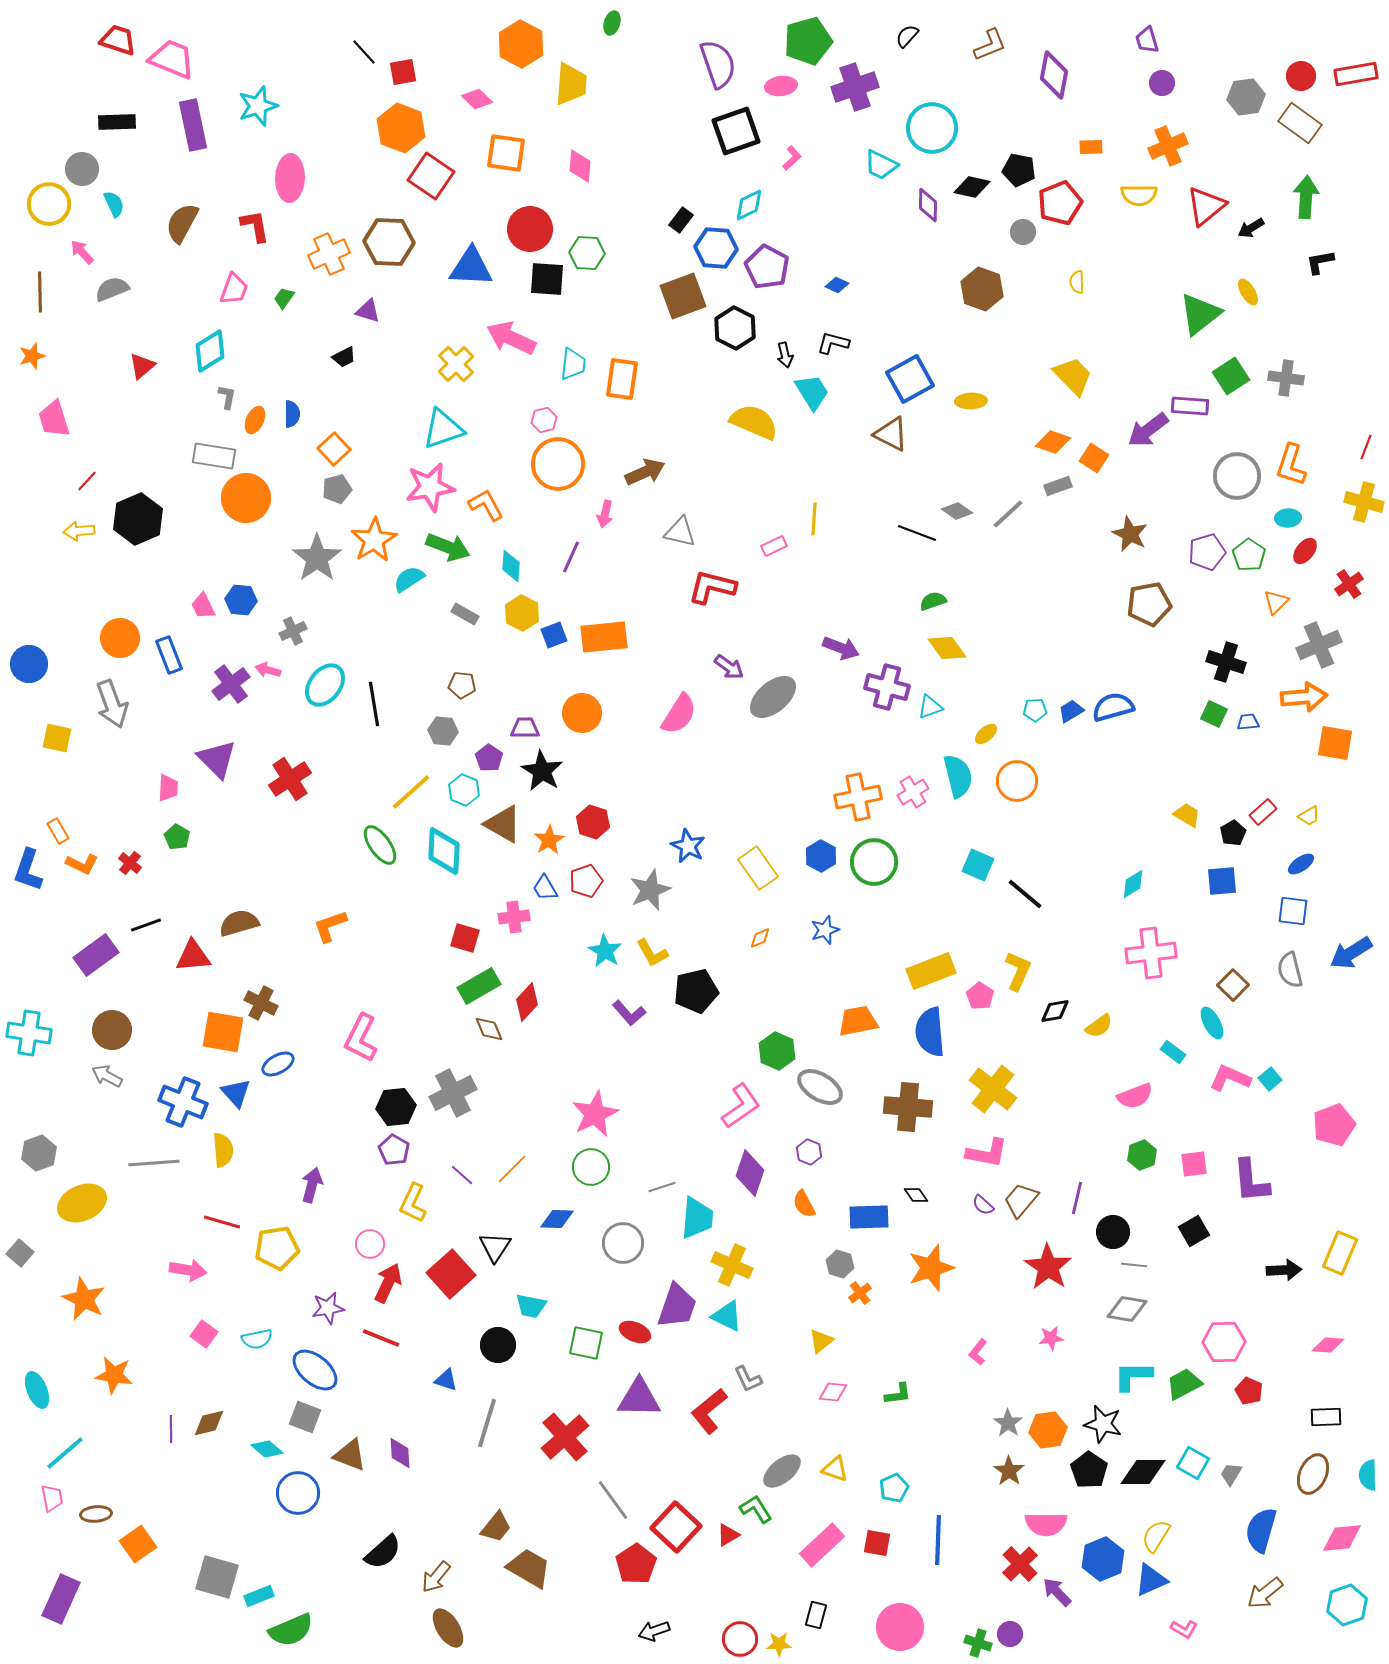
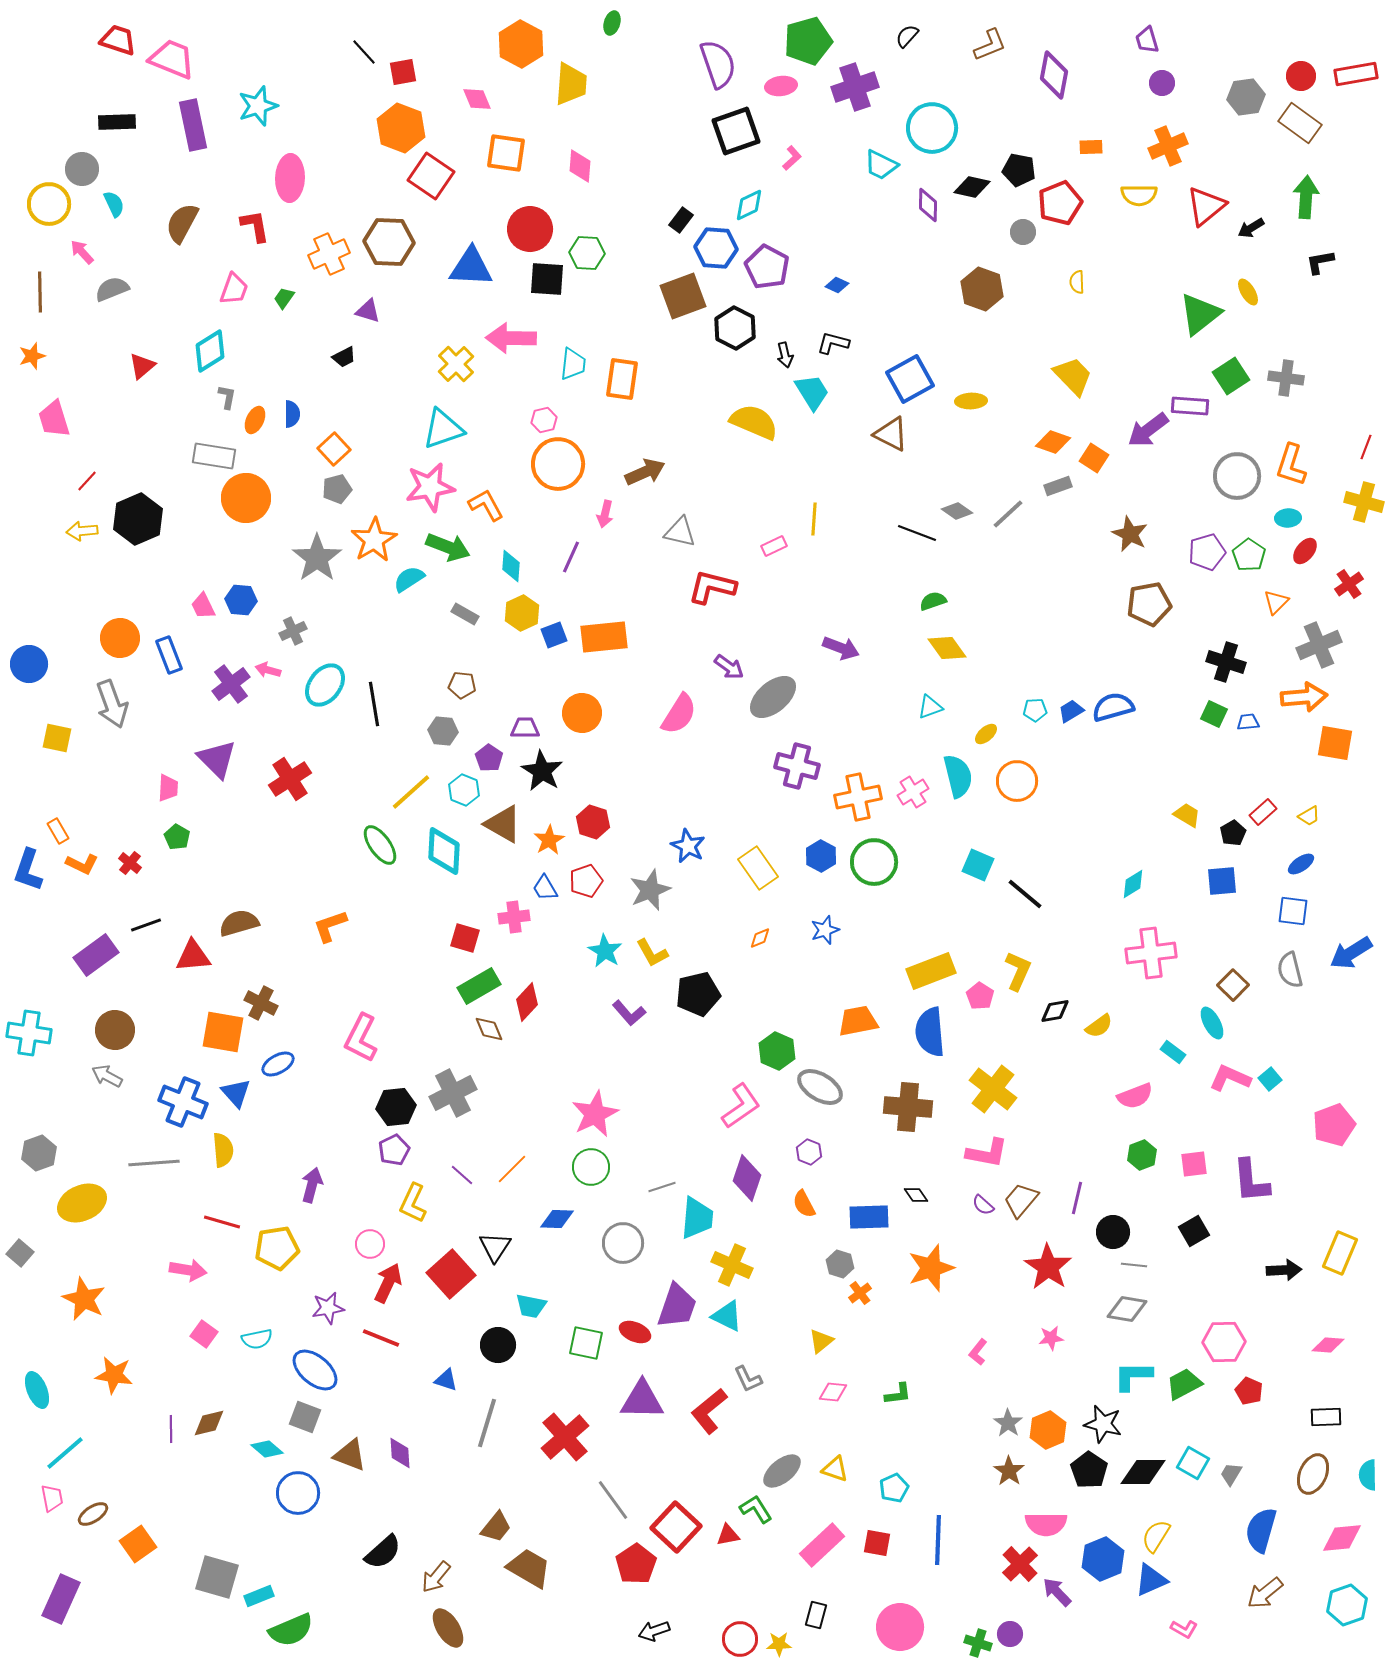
pink diamond at (477, 99): rotated 24 degrees clockwise
pink arrow at (511, 338): rotated 24 degrees counterclockwise
yellow arrow at (79, 531): moved 3 px right
yellow hexagon at (522, 613): rotated 8 degrees clockwise
purple cross at (887, 687): moved 90 px left, 79 px down
black pentagon at (696, 991): moved 2 px right, 3 px down
brown circle at (112, 1030): moved 3 px right
purple pentagon at (394, 1150): rotated 16 degrees clockwise
purple diamond at (750, 1173): moved 3 px left, 5 px down
purple triangle at (639, 1398): moved 3 px right, 2 px down
orange hexagon at (1048, 1430): rotated 15 degrees counterclockwise
brown ellipse at (96, 1514): moved 3 px left; rotated 28 degrees counterclockwise
red triangle at (728, 1535): rotated 20 degrees clockwise
